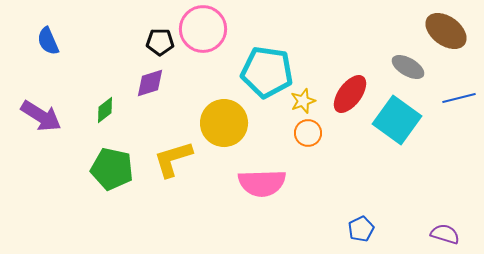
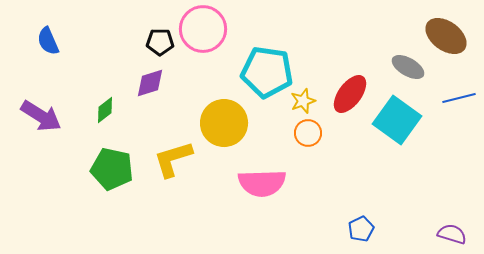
brown ellipse: moved 5 px down
purple semicircle: moved 7 px right
